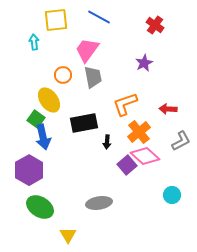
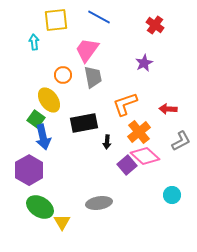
yellow triangle: moved 6 px left, 13 px up
